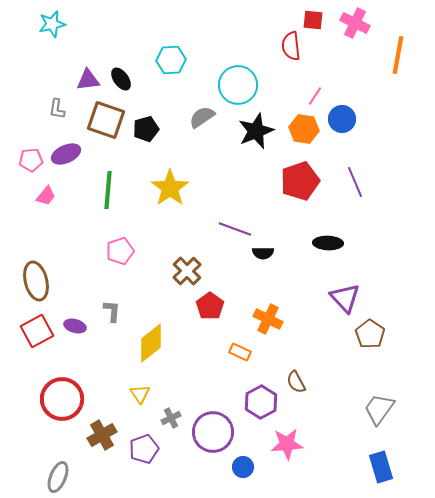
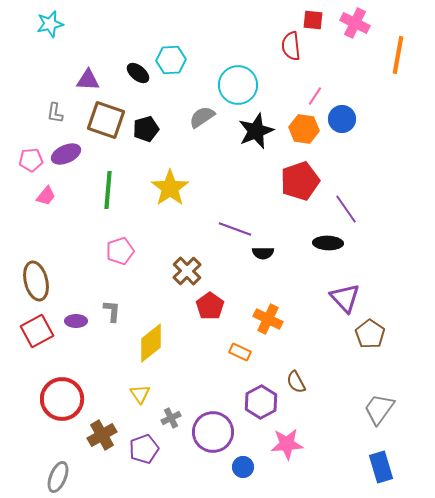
cyan star at (52, 24): moved 2 px left
black ellipse at (121, 79): moved 17 px right, 6 px up; rotated 15 degrees counterclockwise
purple triangle at (88, 80): rotated 10 degrees clockwise
gray L-shape at (57, 109): moved 2 px left, 4 px down
purple line at (355, 182): moved 9 px left, 27 px down; rotated 12 degrees counterclockwise
purple ellipse at (75, 326): moved 1 px right, 5 px up; rotated 15 degrees counterclockwise
